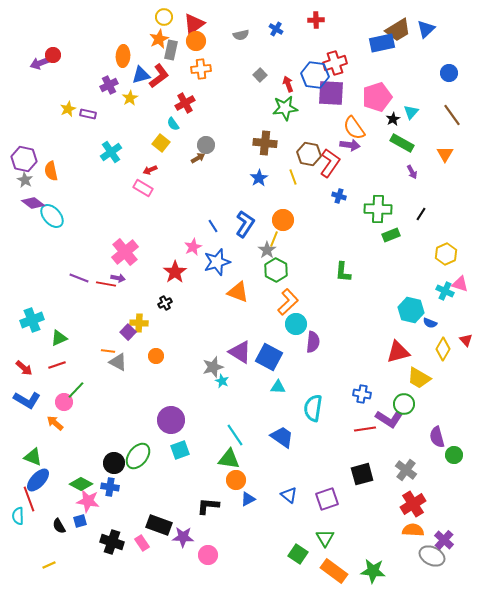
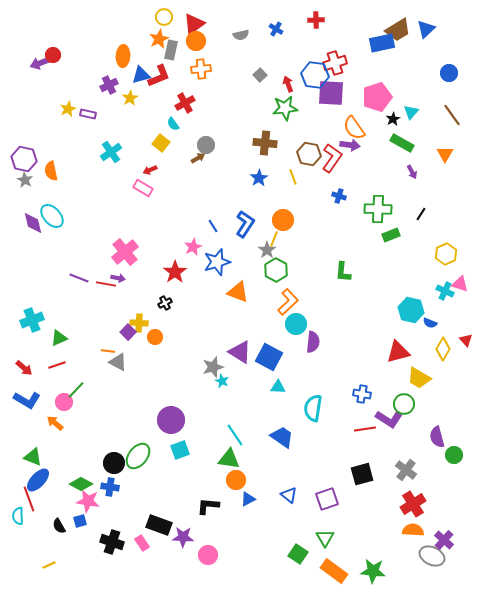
red L-shape at (159, 76): rotated 15 degrees clockwise
red L-shape at (330, 163): moved 2 px right, 5 px up
purple diamond at (33, 203): moved 20 px down; rotated 40 degrees clockwise
orange circle at (156, 356): moved 1 px left, 19 px up
